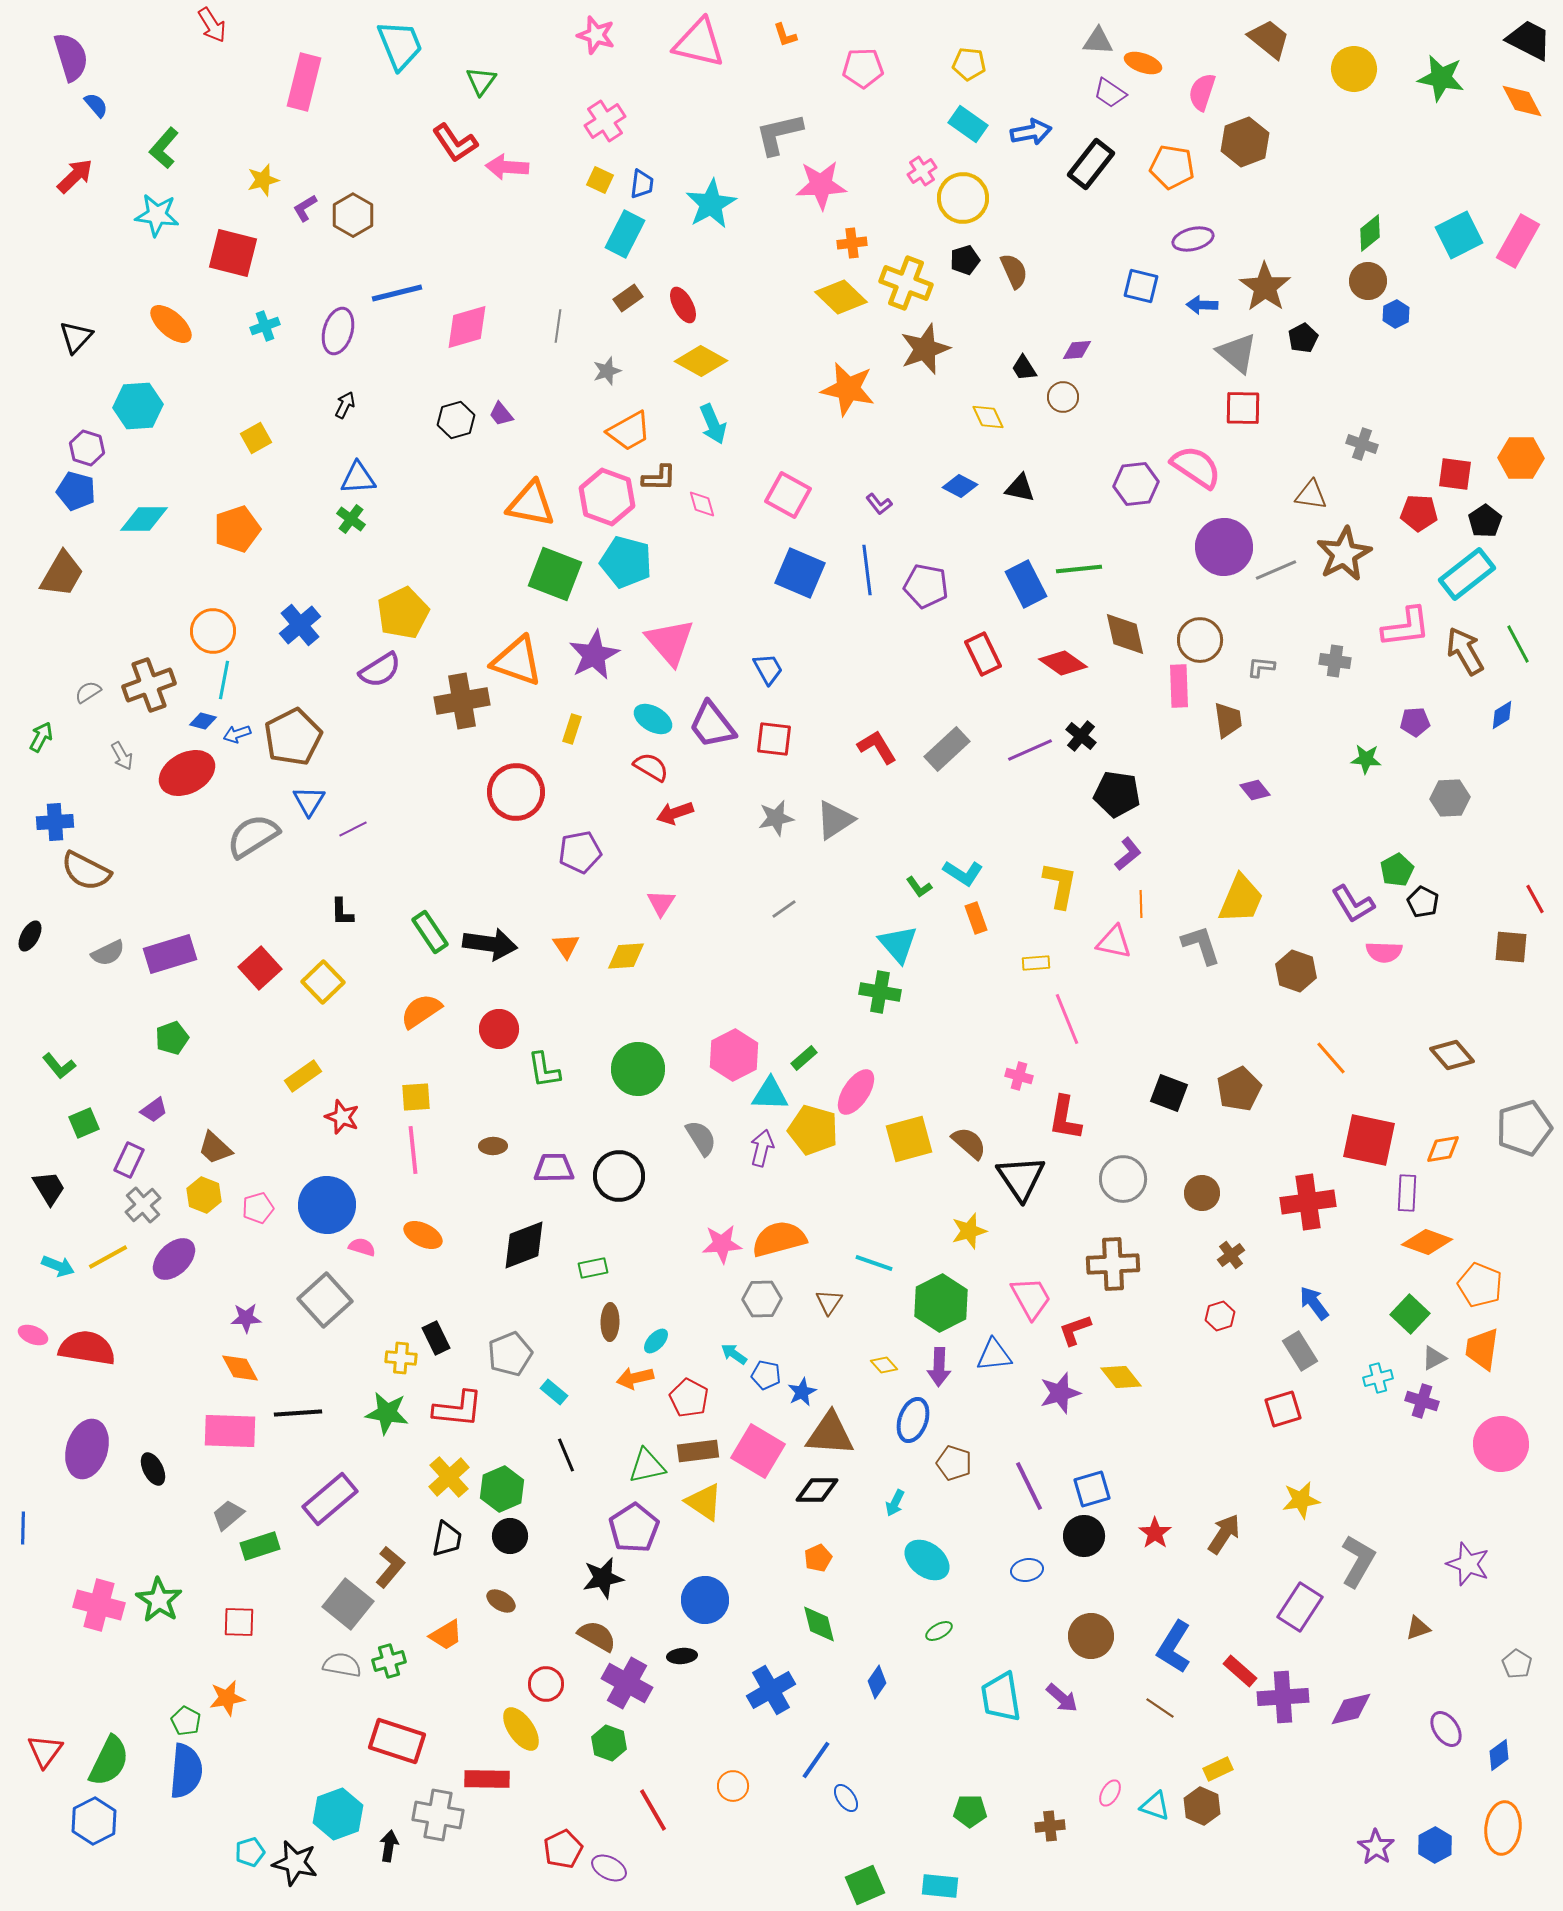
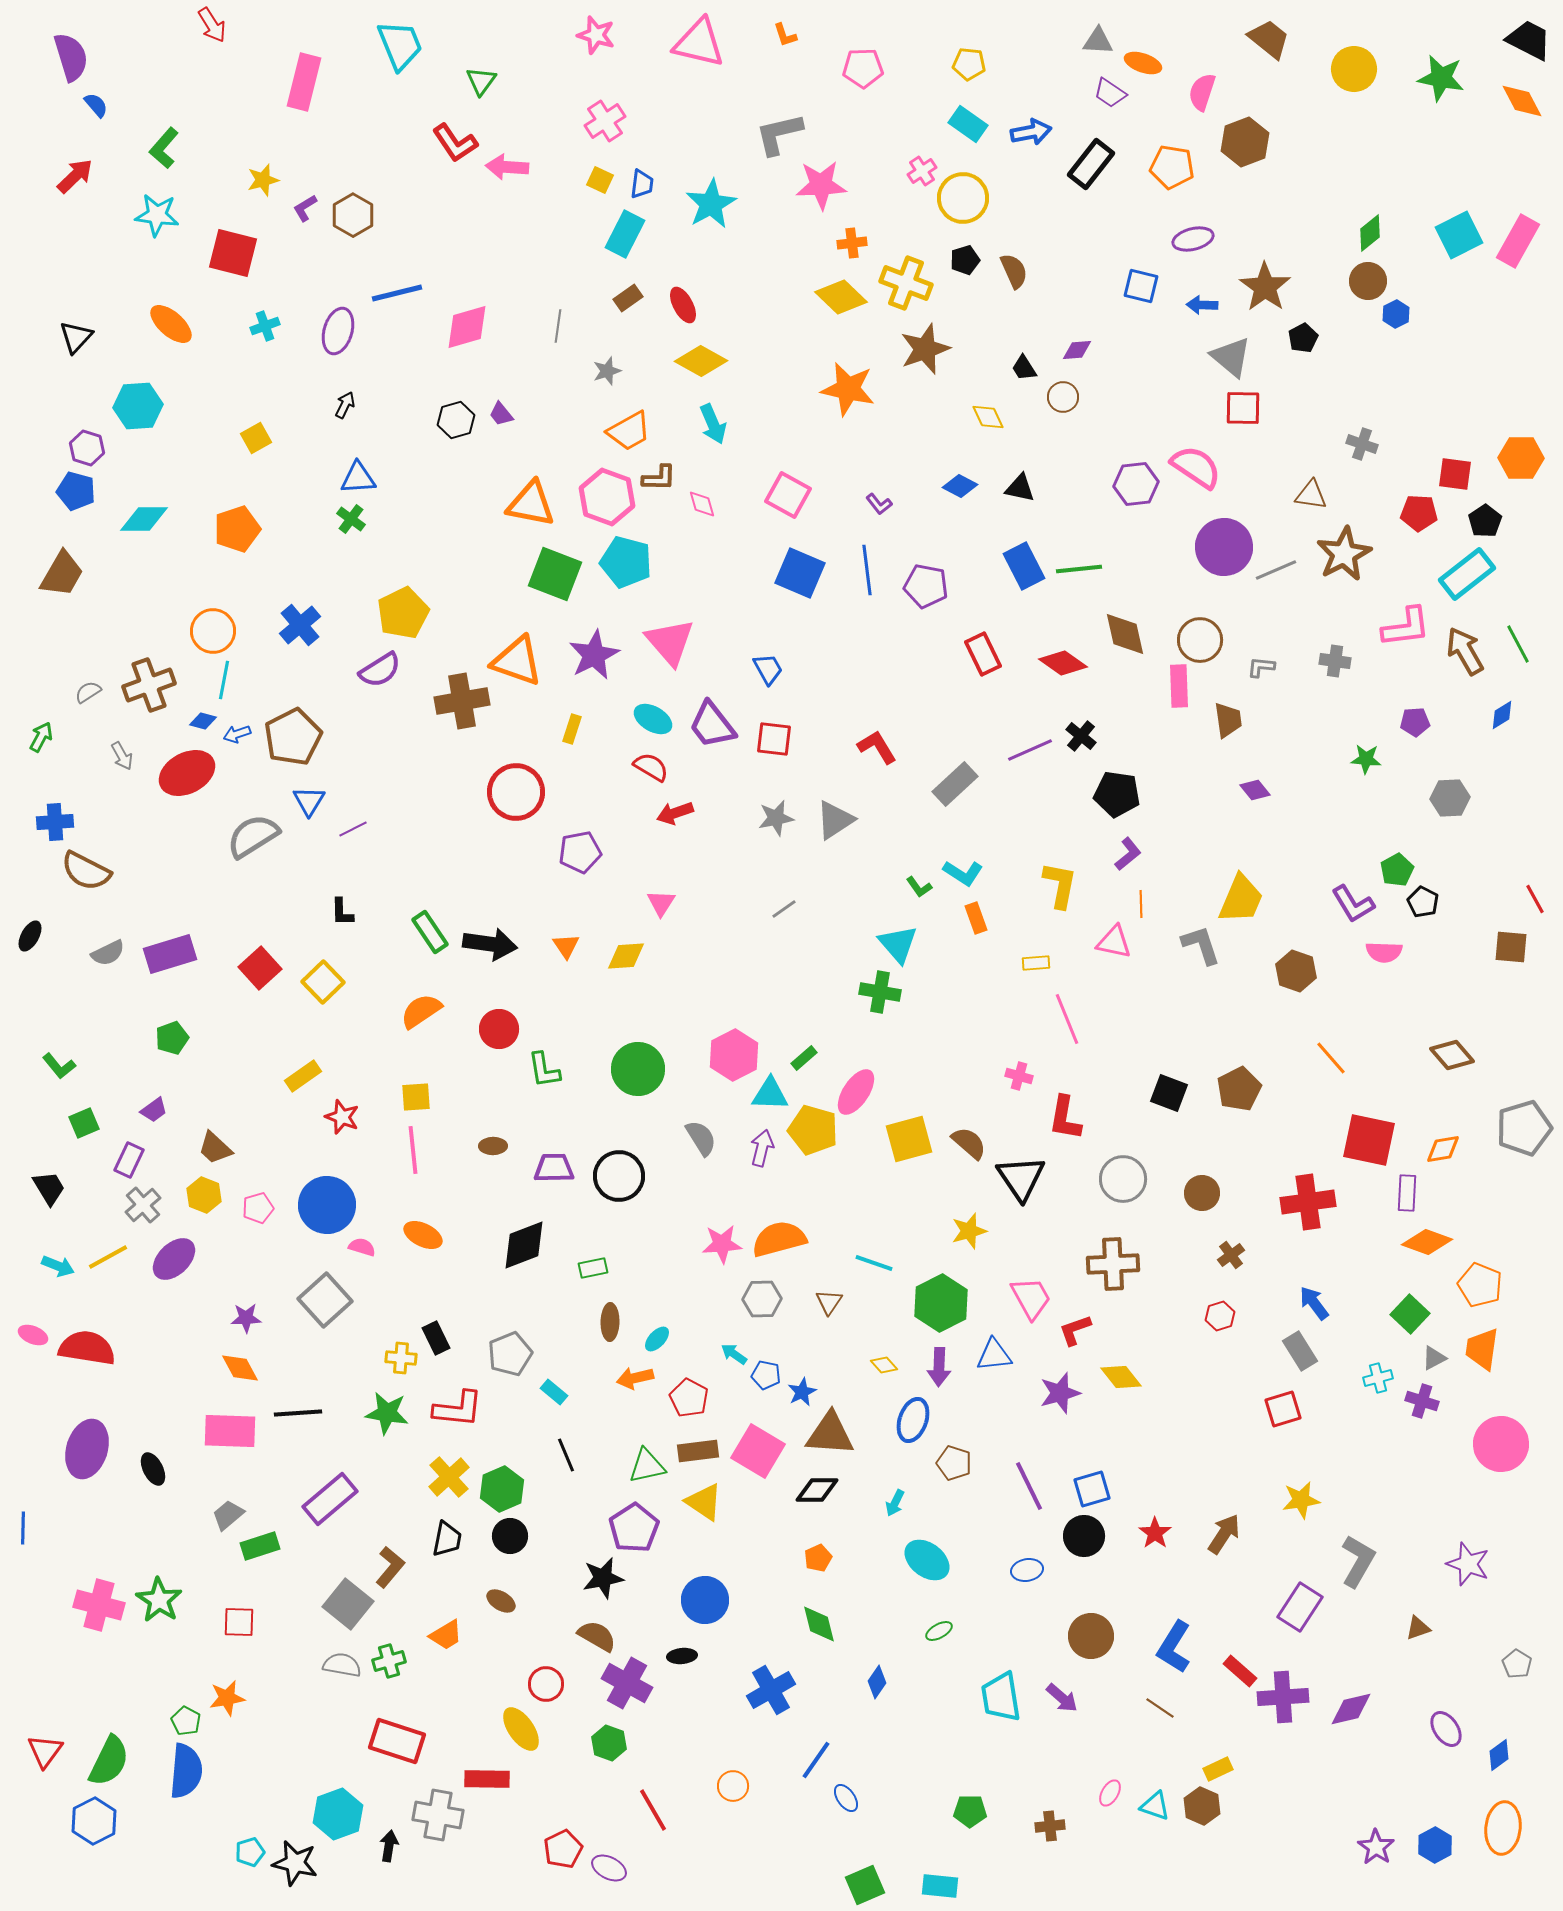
gray triangle at (1237, 353): moved 6 px left, 4 px down
blue rectangle at (1026, 584): moved 2 px left, 18 px up
gray rectangle at (947, 749): moved 8 px right, 35 px down
cyan ellipse at (656, 1341): moved 1 px right, 2 px up
